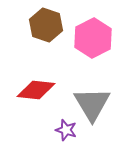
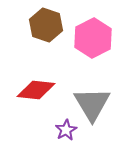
purple star: rotated 25 degrees clockwise
